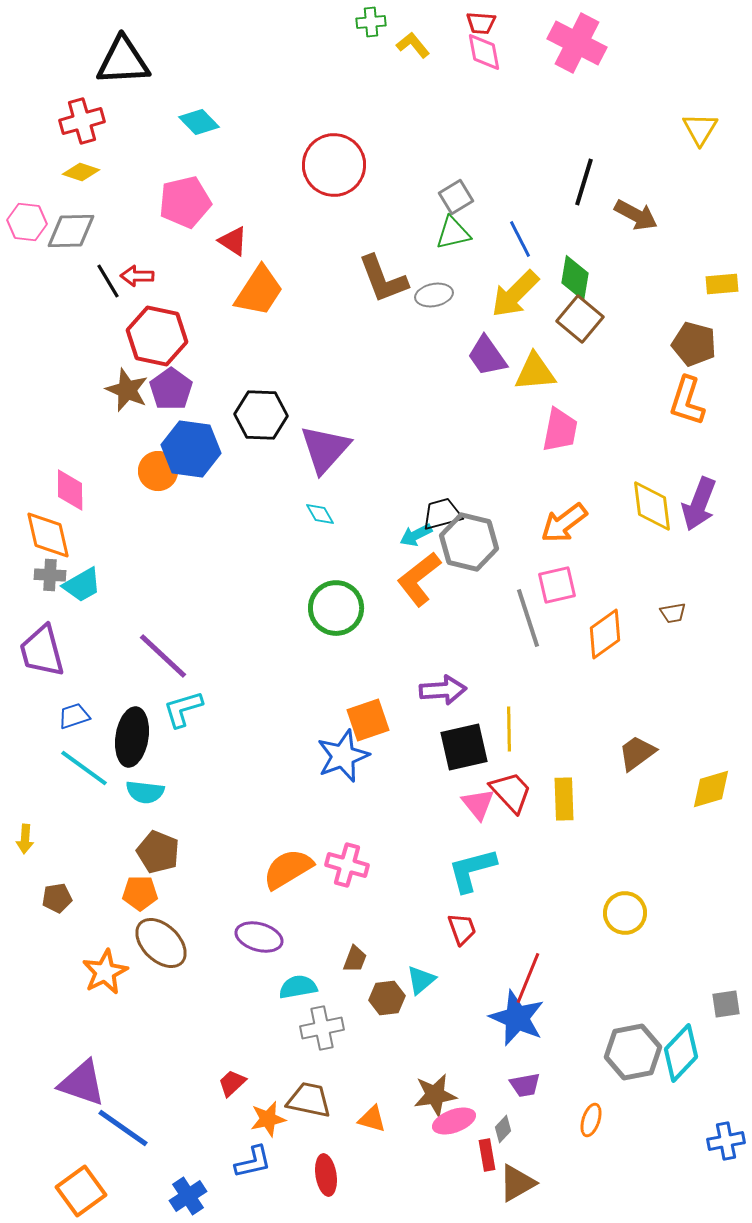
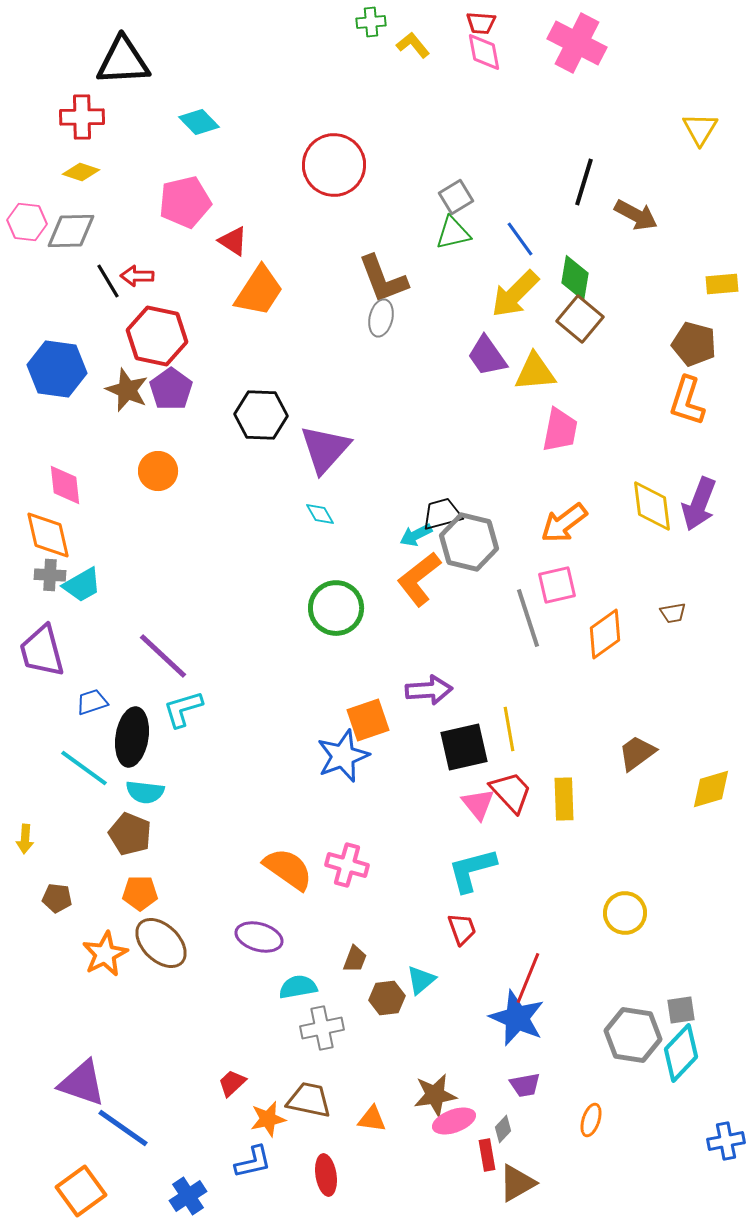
red cross at (82, 121): moved 4 px up; rotated 15 degrees clockwise
blue line at (520, 239): rotated 9 degrees counterclockwise
gray ellipse at (434, 295): moved 53 px left, 23 px down; rotated 66 degrees counterclockwise
blue hexagon at (191, 449): moved 134 px left, 80 px up
pink diamond at (70, 490): moved 5 px left, 5 px up; rotated 6 degrees counterclockwise
purple arrow at (443, 690): moved 14 px left
blue trapezoid at (74, 716): moved 18 px right, 14 px up
yellow line at (509, 729): rotated 9 degrees counterclockwise
brown pentagon at (158, 852): moved 28 px left, 18 px up
orange semicircle at (288, 869): rotated 66 degrees clockwise
brown pentagon at (57, 898): rotated 16 degrees clockwise
orange star at (105, 972): moved 18 px up
gray square at (726, 1004): moved 45 px left, 6 px down
gray hexagon at (633, 1052): moved 17 px up; rotated 20 degrees clockwise
orange triangle at (372, 1119): rotated 8 degrees counterclockwise
